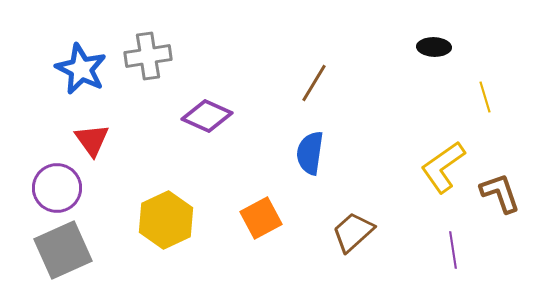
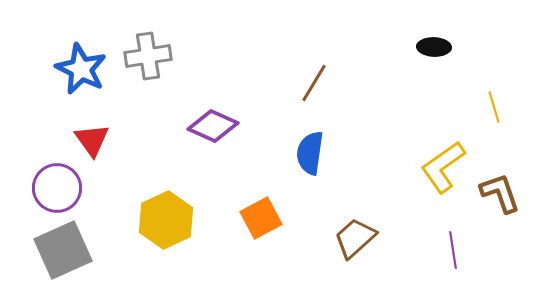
yellow line: moved 9 px right, 10 px down
purple diamond: moved 6 px right, 10 px down
brown trapezoid: moved 2 px right, 6 px down
